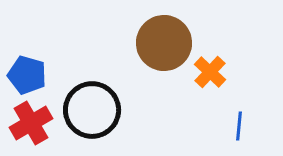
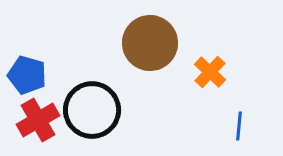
brown circle: moved 14 px left
red cross: moved 7 px right, 3 px up
